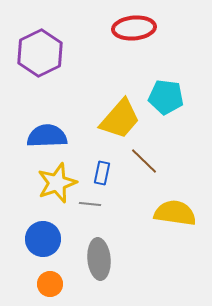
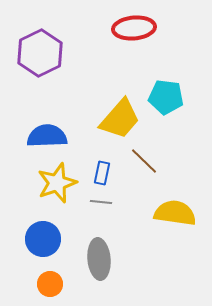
gray line: moved 11 px right, 2 px up
